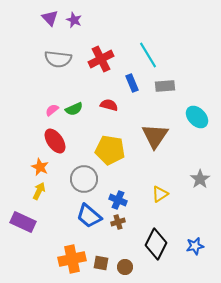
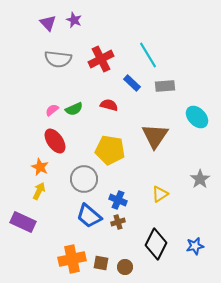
purple triangle: moved 2 px left, 5 px down
blue rectangle: rotated 24 degrees counterclockwise
